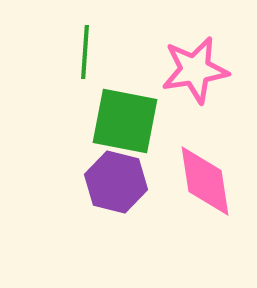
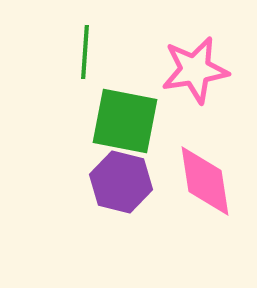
purple hexagon: moved 5 px right
